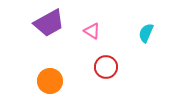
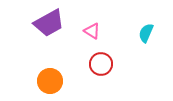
red circle: moved 5 px left, 3 px up
